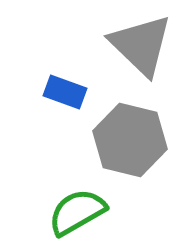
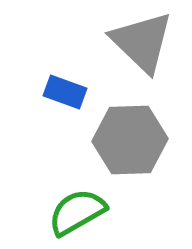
gray triangle: moved 1 px right, 3 px up
gray hexagon: rotated 16 degrees counterclockwise
